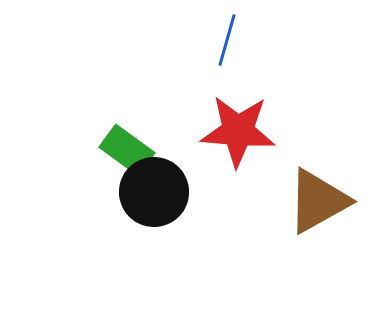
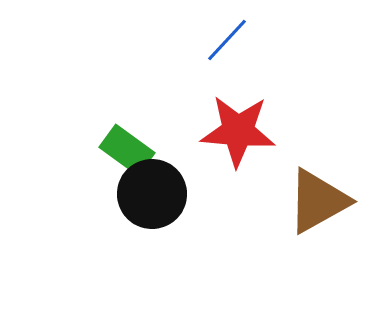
blue line: rotated 27 degrees clockwise
black circle: moved 2 px left, 2 px down
